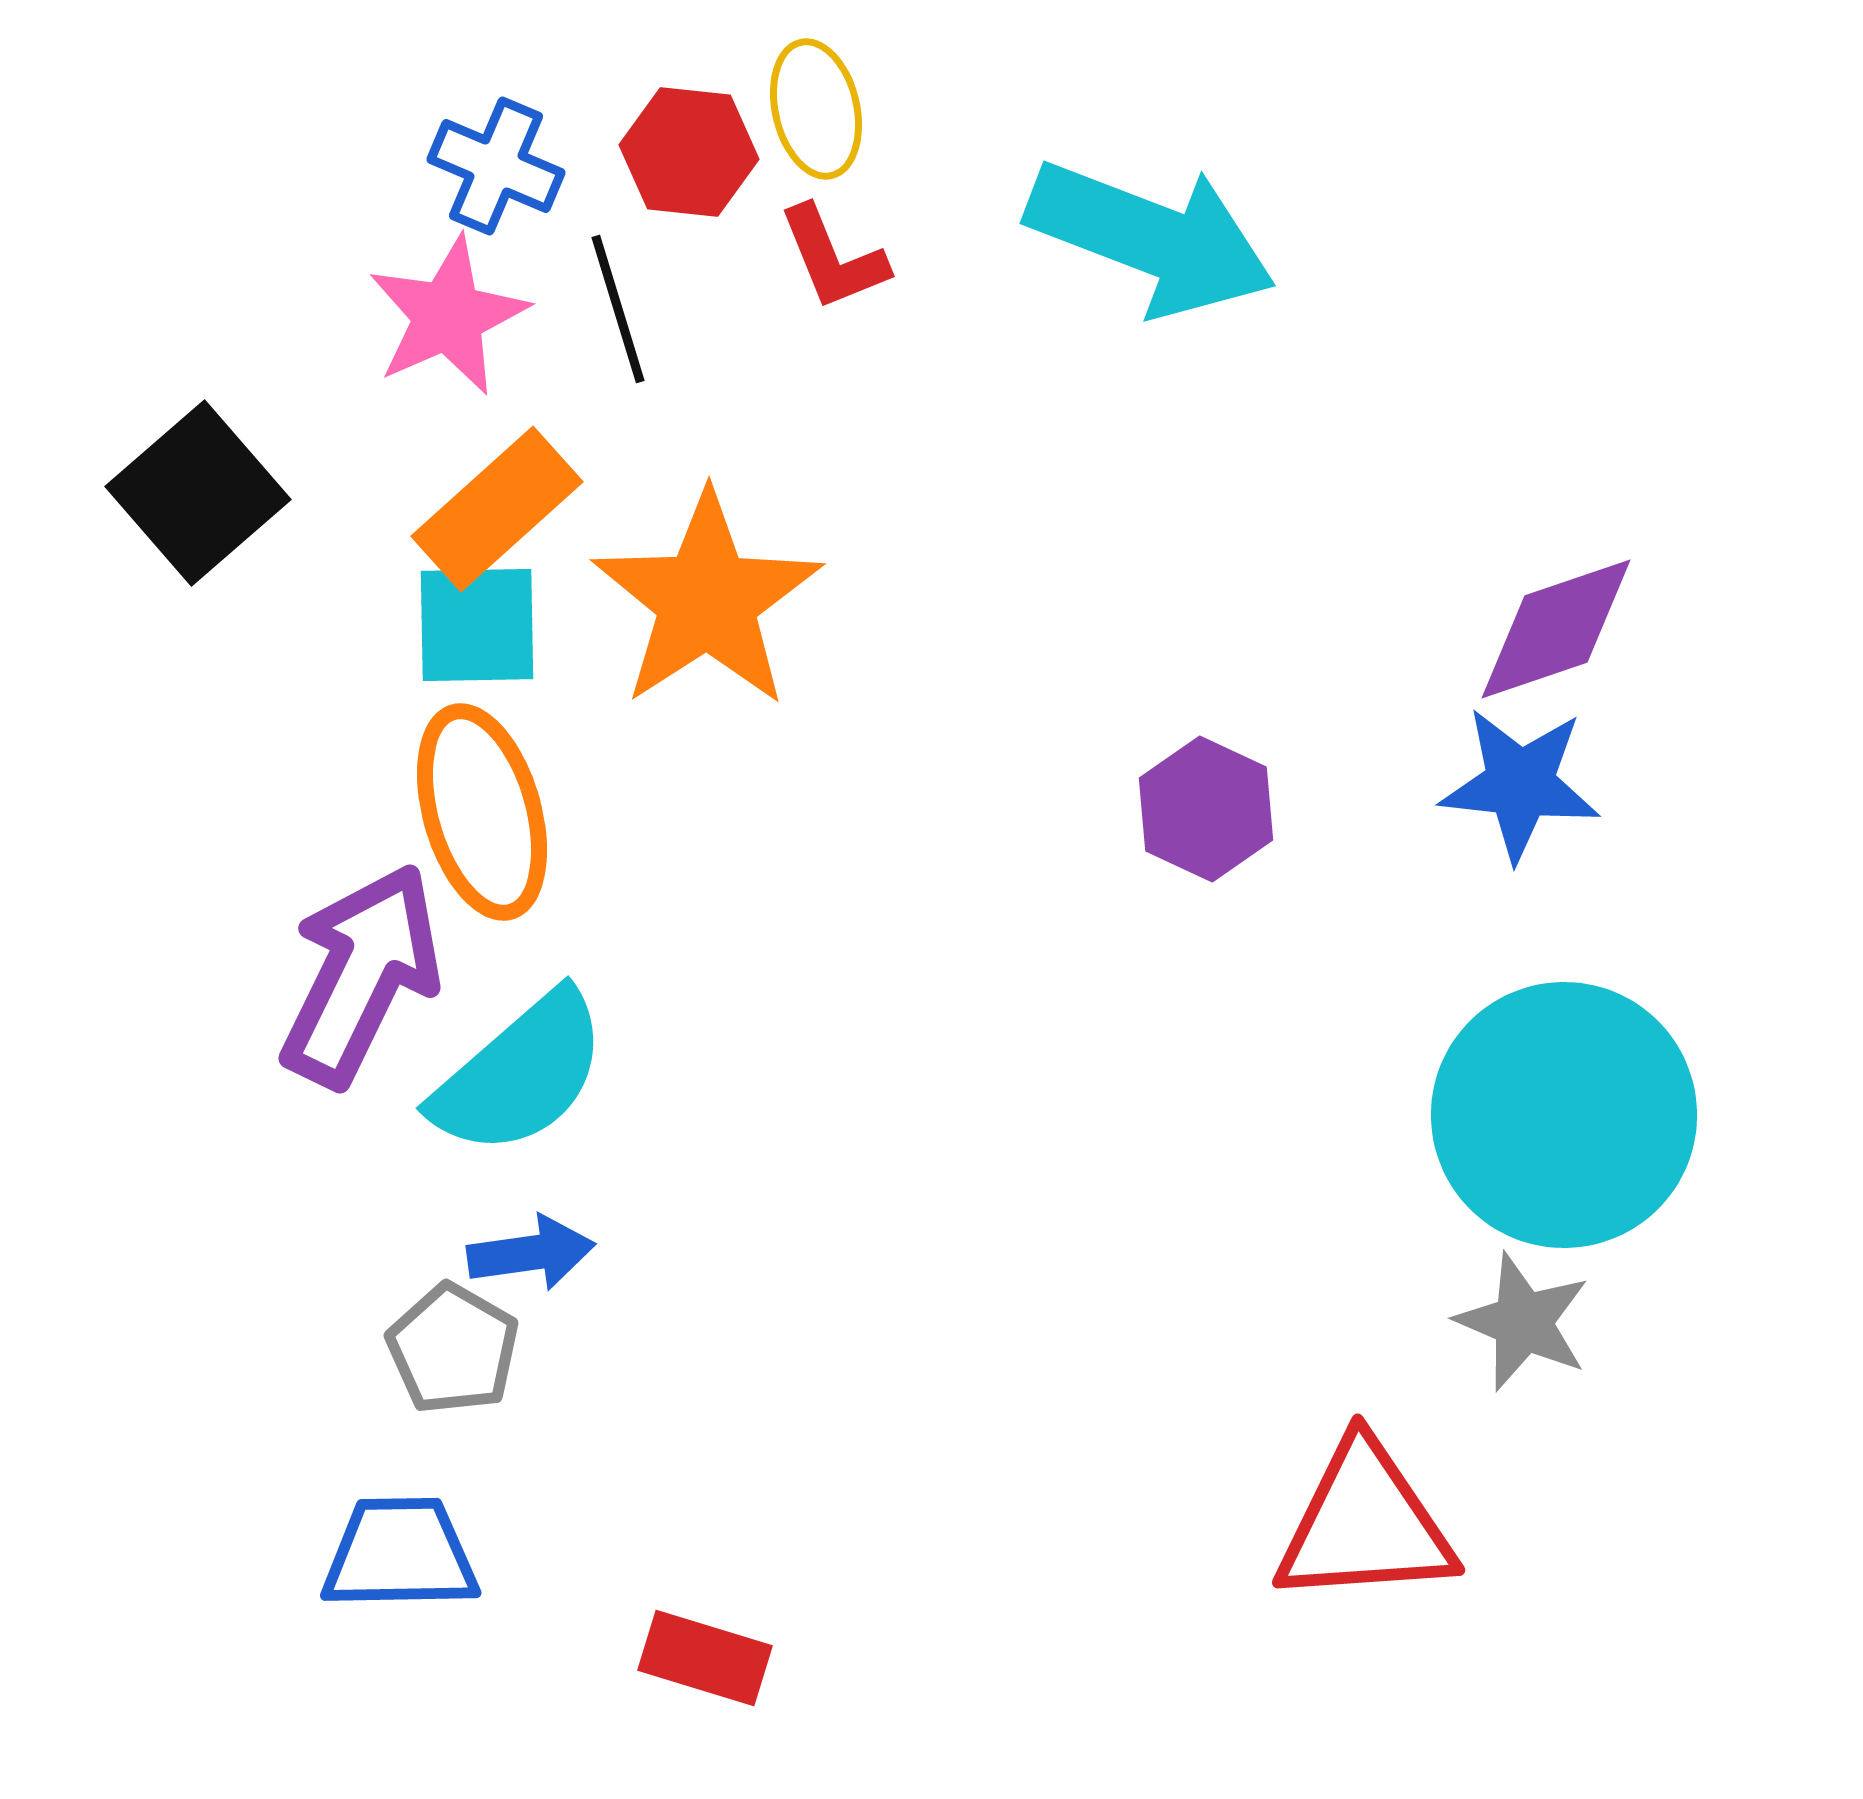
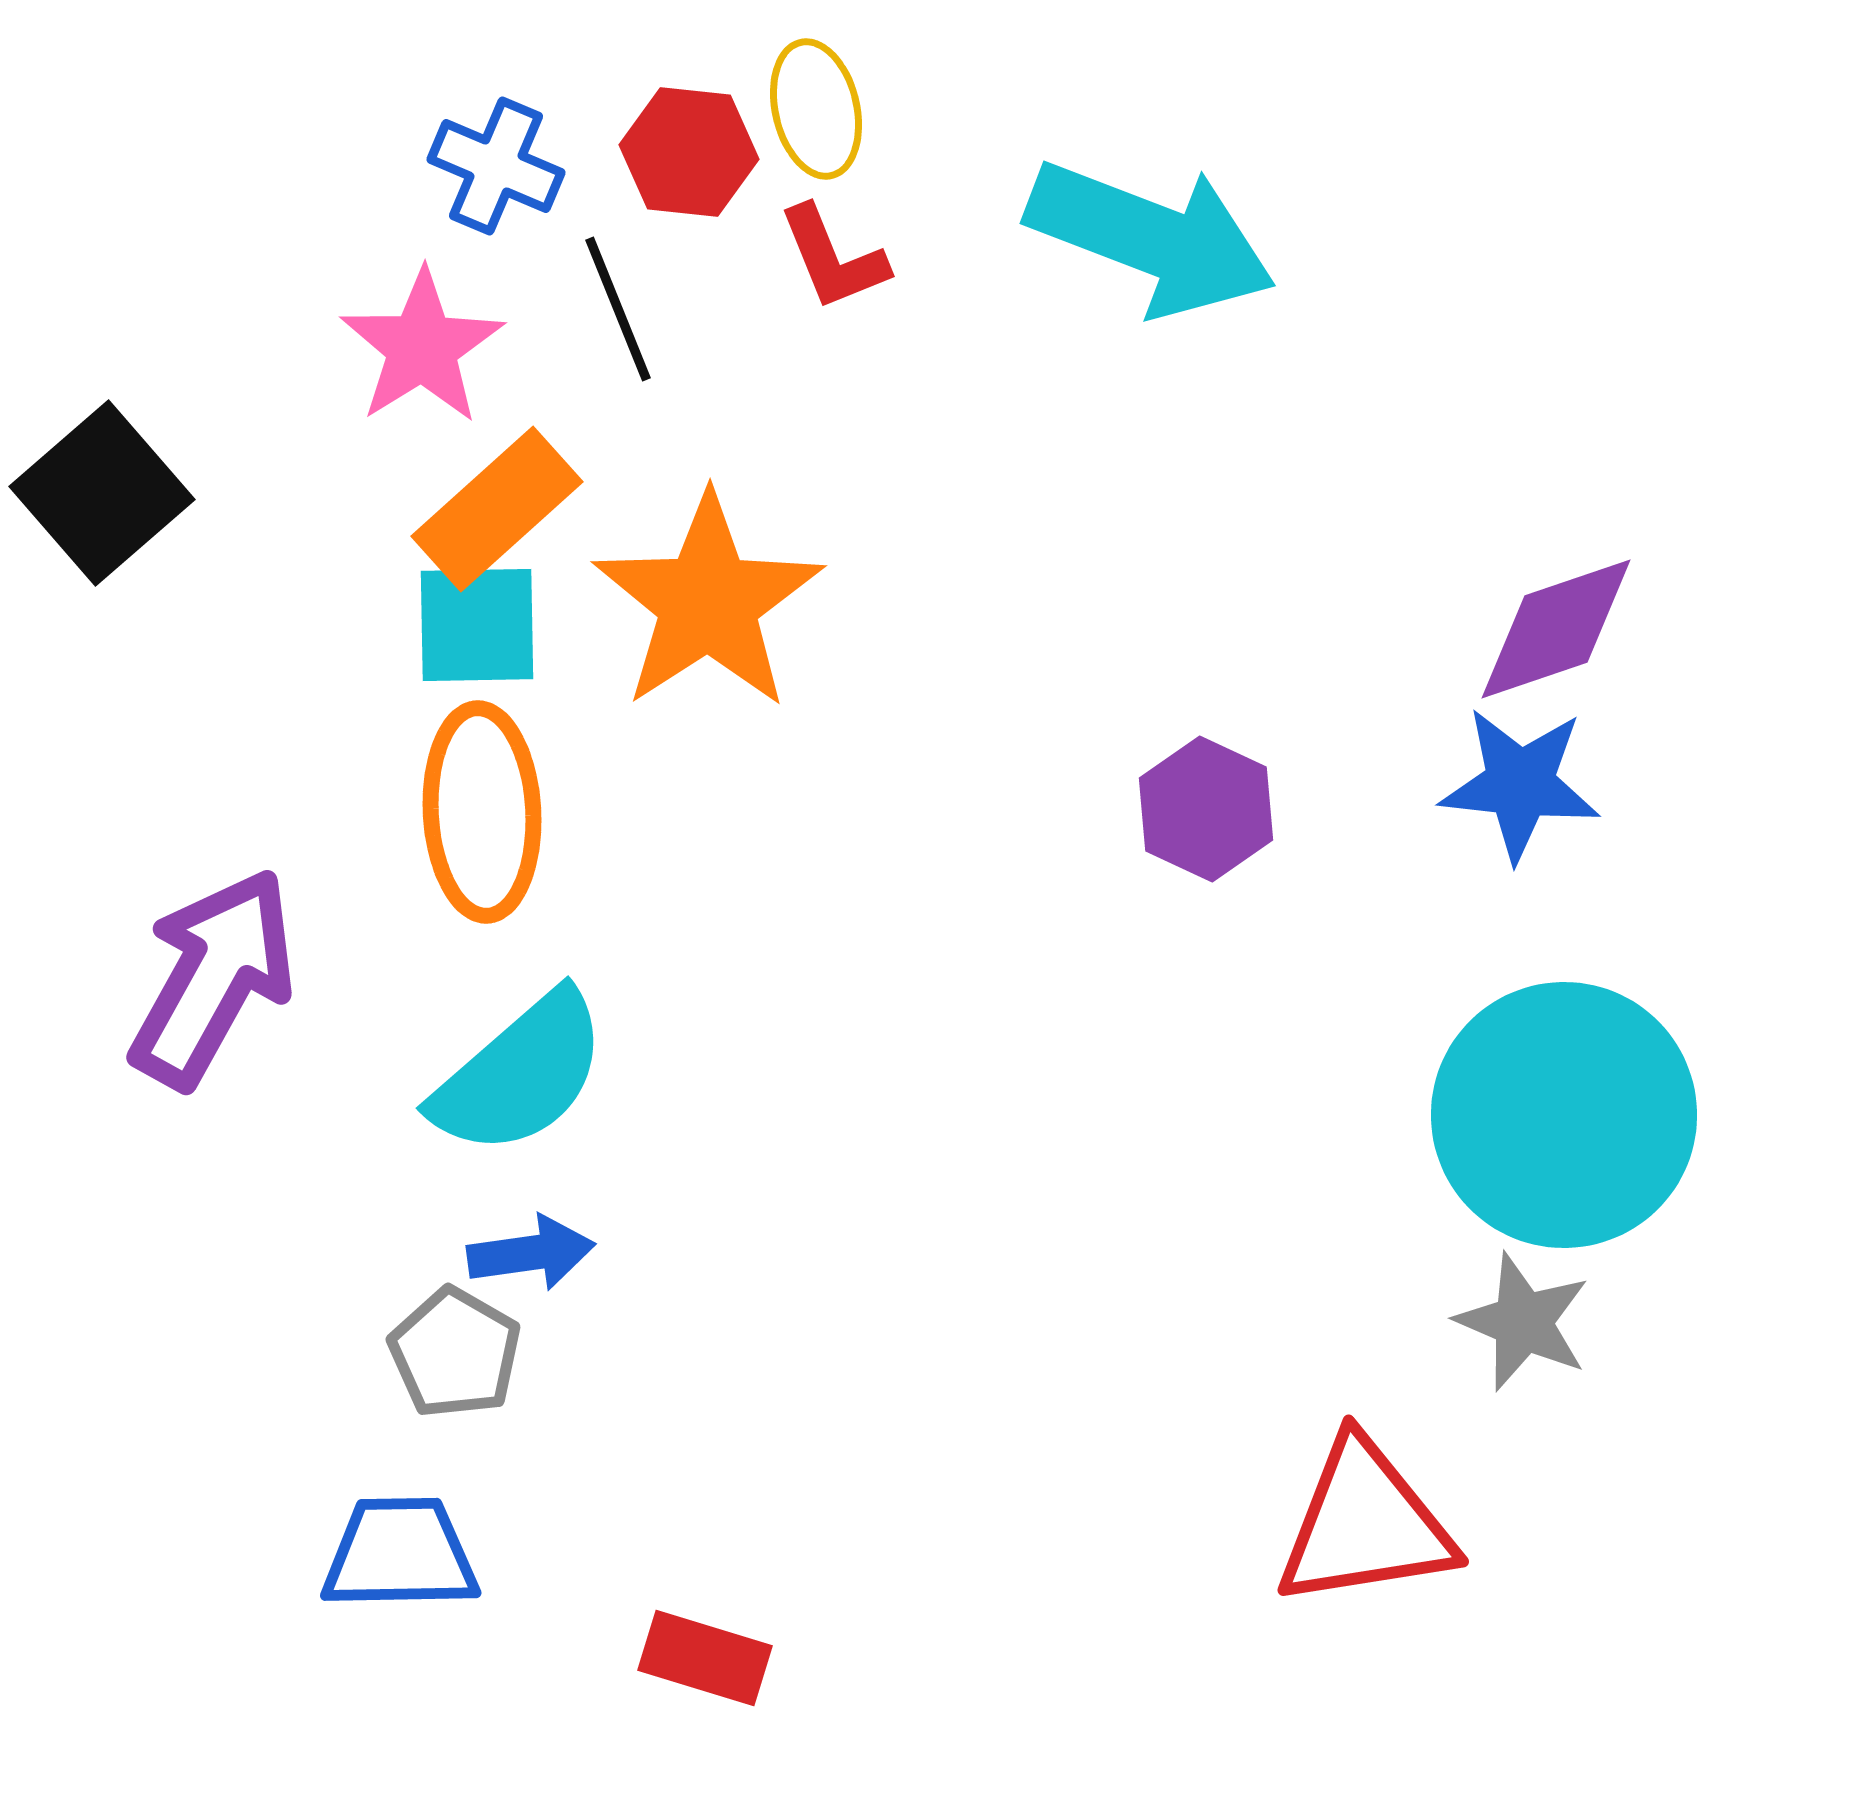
black line: rotated 5 degrees counterclockwise
pink star: moved 26 px left, 31 px down; rotated 8 degrees counterclockwise
black square: moved 96 px left
orange star: moved 1 px right, 2 px down
orange ellipse: rotated 13 degrees clockwise
purple arrow: moved 148 px left, 3 px down; rotated 3 degrees clockwise
gray pentagon: moved 2 px right, 4 px down
red triangle: rotated 5 degrees counterclockwise
